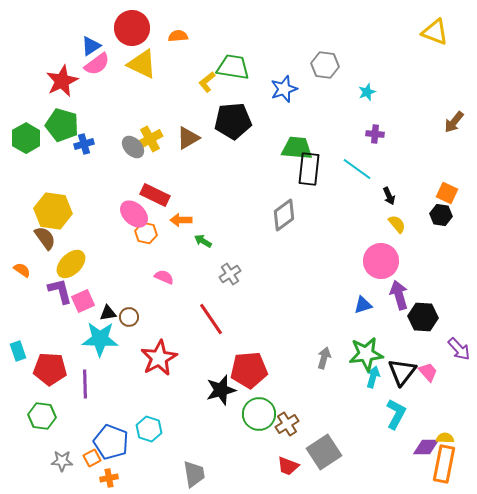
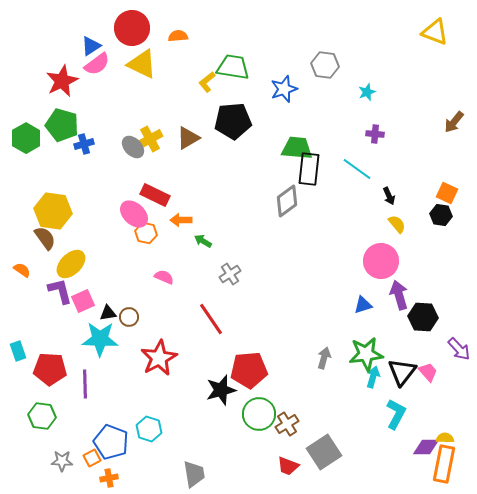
gray diamond at (284, 215): moved 3 px right, 14 px up
